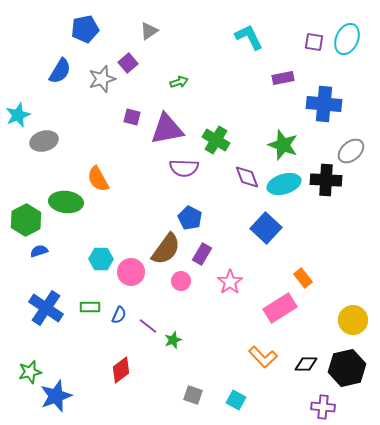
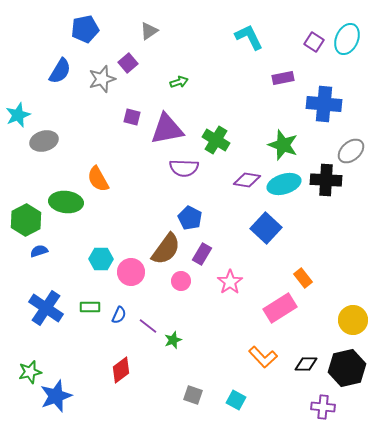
purple square at (314, 42): rotated 24 degrees clockwise
purple diamond at (247, 177): moved 3 px down; rotated 60 degrees counterclockwise
